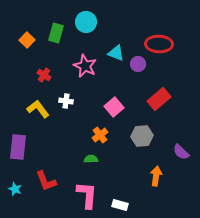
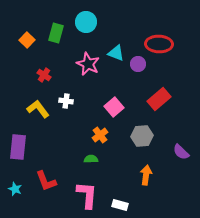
pink star: moved 3 px right, 2 px up
orange arrow: moved 10 px left, 1 px up
